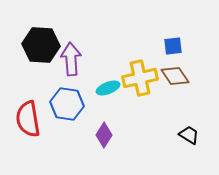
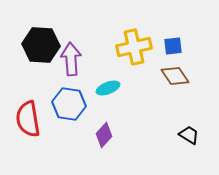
yellow cross: moved 6 px left, 31 px up
blue hexagon: moved 2 px right
purple diamond: rotated 10 degrees clockwise
